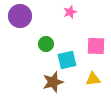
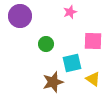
pink square: moved 3 px left, 5 px up
cyan square: moved 5 px right, 3 px down
yellow triangle: rotated 42 degrees clockwise
